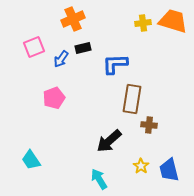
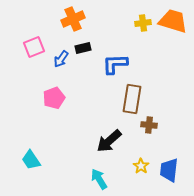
blue trapezoid: rotated 20 degrees clockwise
